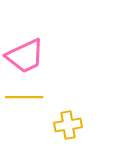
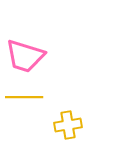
pink trapezoid: rotated 42 degrees clockwise
